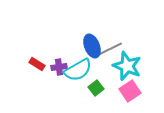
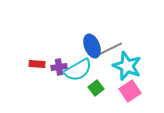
red rectangle: rotated 28 degrees counterclockwise
